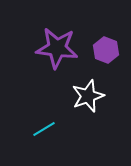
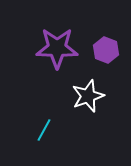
purple star: rotated 6 degrees counterclockwise
cyan line: moved 1 px down; rotated 30 degrees counterclockwise
